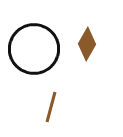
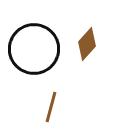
brown diamond: rotated 12 degrees clockwise
